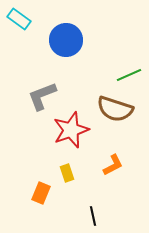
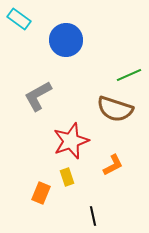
gray L-shape: moved 4 px left; rotated 8 degrees counterclockwise
red star: moved 11 px down
yellow rectangle: moved 4 px down
